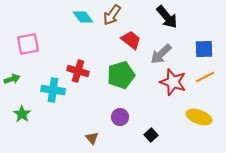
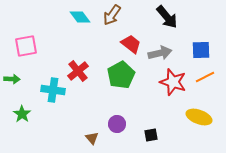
cyan diamond: moved 3 px left
red trapezoid: moved 4 px down
pink square: moved 2 px left, 2 px down
blue square: moved 3 px left, 1 px down
gray arrow: moved 1 px left, 1 px up; rotated 150 degrees counterclockwise
red cross: rotated 35 degrees clockwise
green pentagon: rotated 12 degrees counterclockwise
green arrow: rotated 21 degrees clockwise
purple circle: moved 3 px left, 7 px down
black square: rotated 32 degrees clockwise
